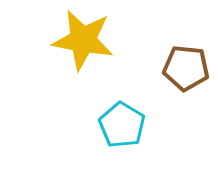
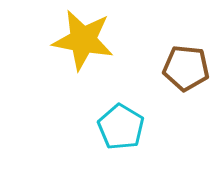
cyan pentagon: moved 1 px left, 2 px down
